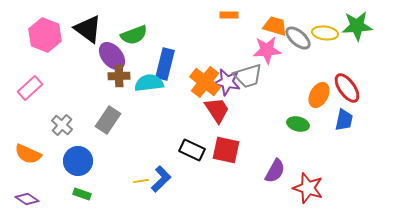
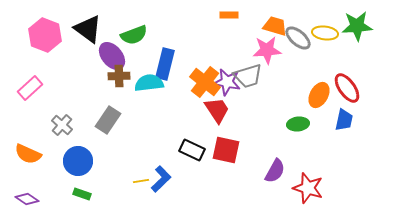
green ellipse: rotated 20 degrees counterclockwise
